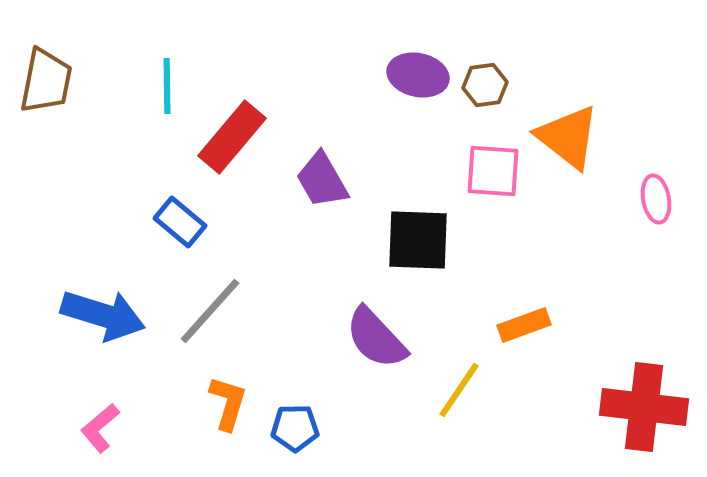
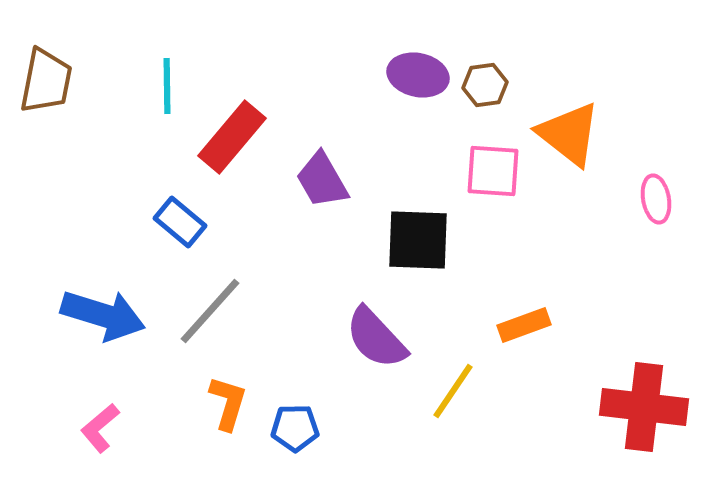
orange triangle: moved 1 px right, 3 px up
yellow line: moved 6 px left, 1 px down
